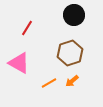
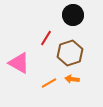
black circle: moved 1 px left
red line: moved 19 px right, 10 px down
orange arrow: moved 2 px up; rotated 48 degrees clockwise
